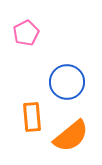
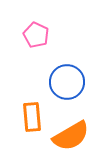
pink pentagon: moved 10 px right, 2 px down; rotated 20 degrees counterclockwise
orange semicircle: rotated 9 degrees clockwise
